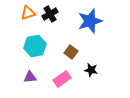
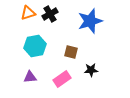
brown square: rotated 24 degrees counterclockwise
black star: rotated 16 degrees counterclockwise
